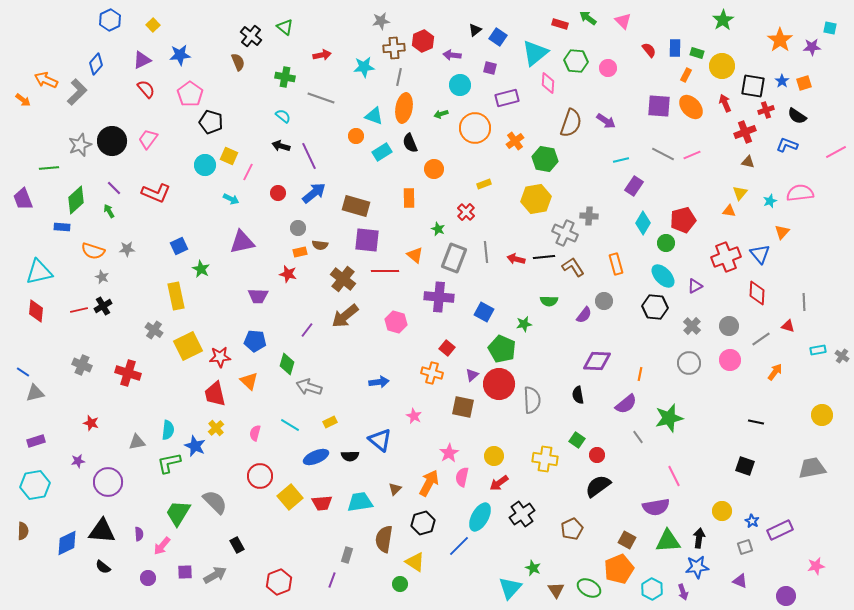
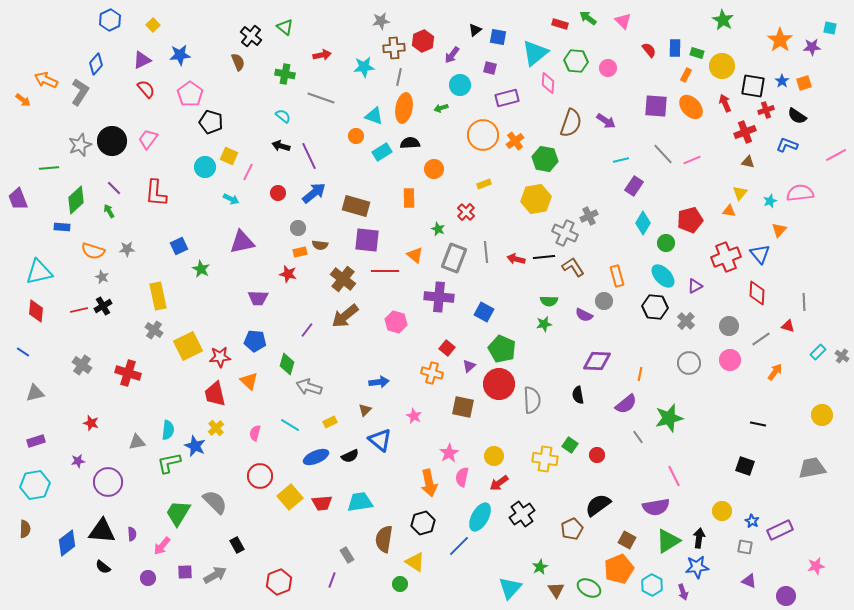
green star at (723, 20): rotated 10 degrees counterclockwise
blue square at (498, 37): rotated 24 degrees counterclockwise
purple arrow at (452, 55): rotated 60 degrees counterclockwise
green cross at (285, 77): moved 3 px up
gray L-shape at (77, 92): moved 3 px right; rotated 12 degrees counterclockwise
purple square at (659, 106): moved 3 px left
green arrow at (441, 114): moved 6 px up
orange circle at (475, 128): moved 8 px right, 7 px down
black semicircle at (410, 143): rotated 108 degrees clockwise
pink line at (836, 152): moved 3 px down
gray line at (663, 154): rotated 20 degrees clockwise
pink line at (692, 155): moved 5 px down
cyan circle at (205, 165): moved 2 px down
red L-shape at (156, 193): rotated 72 degrees clockwise
purple trapezoid at (23, 199): moved 5 px left
gray cross at (589, 216): rotated 30 degrees counterclockwise
red pentagon at (683, 220): moved 7 px right
orange triangle at (782, 232): moved 3 px left, 2 px up
orange rectangle at (616, 264): moved 1 px right, 12 px down
yellow rectangle at (176, 296): moved 18 px left
purple trapezoid at (258, 296): moved 2 px down
purple semicircle at (584, 315): rotated 78 degrees clockwise
green star at (524, 324): moved 20 px right
gray cross at (692, 326): moved 6 px left, 5 px up
cyan rectangle at (818, 350): moved 2 px down; rotated 35 degrees counterclockwise
gray cross at (82, 365): rotated 12 degrees clockwise
blue line at (23, 372): moved 20 px up
purple triangle at (472, 375): moved 3 px left, 9 px up
black line at (756, 422): moved 2 px right, 2 px down
green square at (577, 440): moved 7 px left, 5 px down
black semicircle at (350, 456): rotated 24 degrees counterclockwise
orange arrow at (429, 483): rotated 140 degrees clockwise
black semicircle at (598, 486): moved 19 px down
brown triangle at (395, 489): moved 30 px left, 79 px up
brown semicircle at (23, 531): moved 2 px right, 2 px up
purple semicircle at (139, 534): moved 7 px left
green triangle at (668, 541): rotated 28 degrees counterclockwise
blue diamond at (67, 543): rotated 12 degrees counterclockwise
gray square at (745, 547): rotated 28 degrees clockwise
gray rectangle at (347, 555): rotated 49 degrees counterclockwise
green star at (533, 568): moved 7 px right, 1 px up; rotated 21 degrees clockwise
purple triangle at (740, 581): moved 9 px right
cyan hexagon at (652, 589): moved 4 px up
